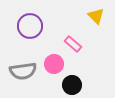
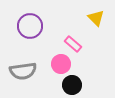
yellow triangle: moved 2 px down
pink circle: moved 7 px right
